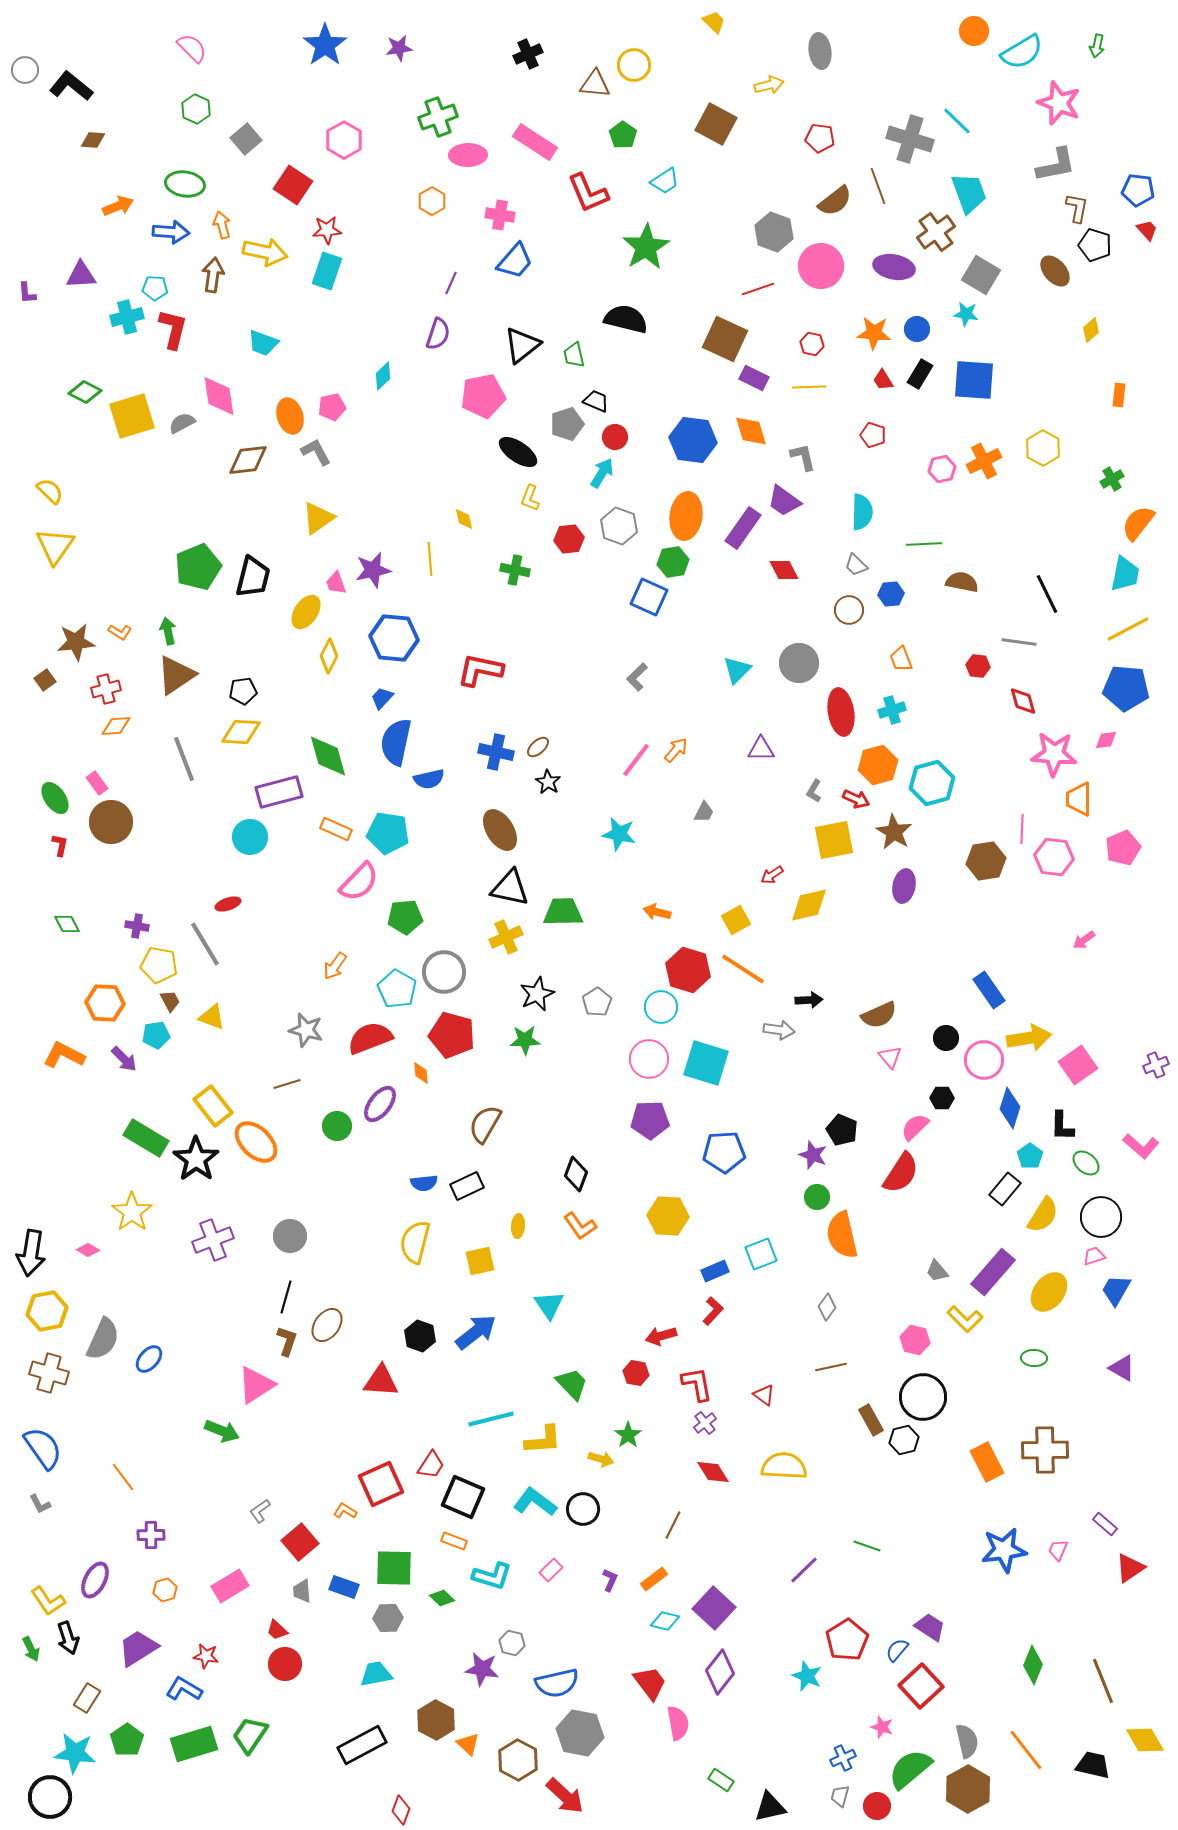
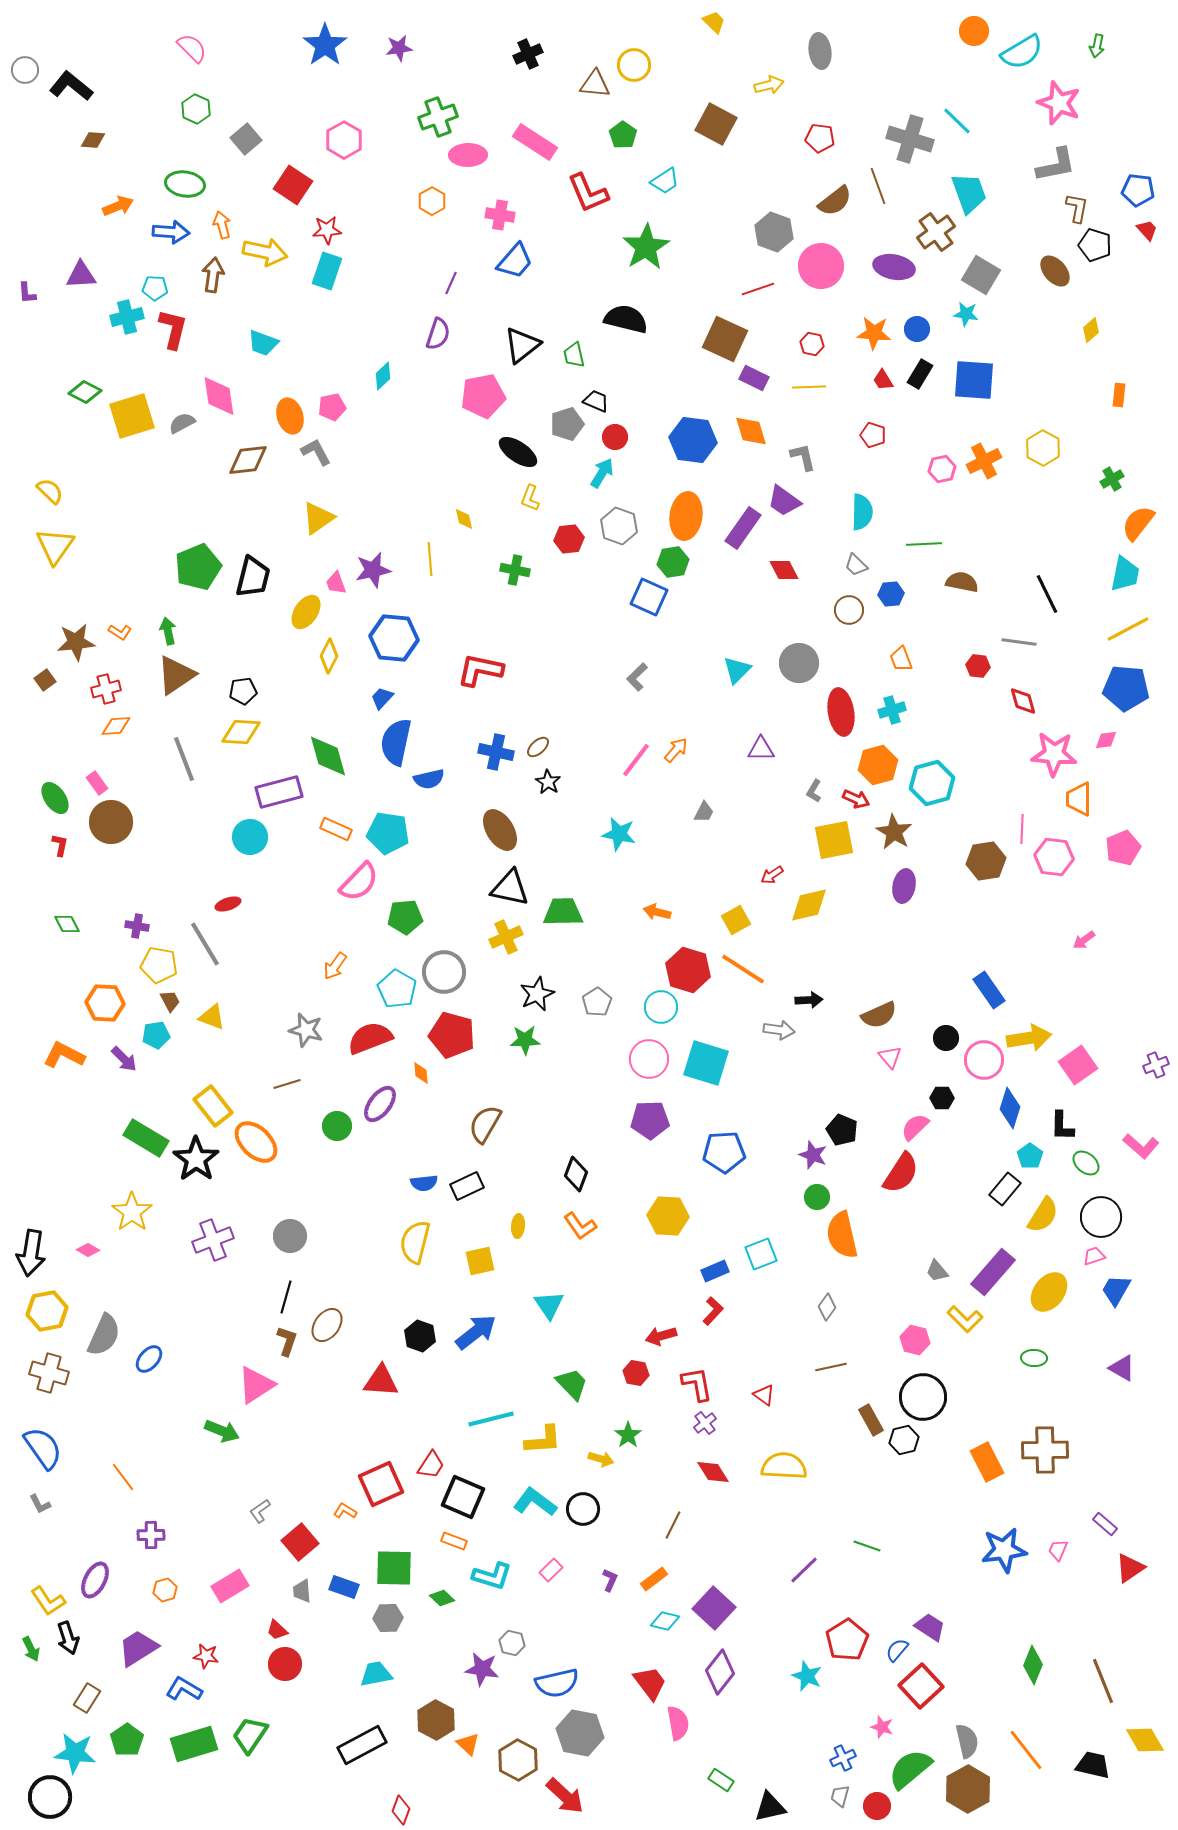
gray semicircle at (103, 1339): moved 1 px right, 4 px up
